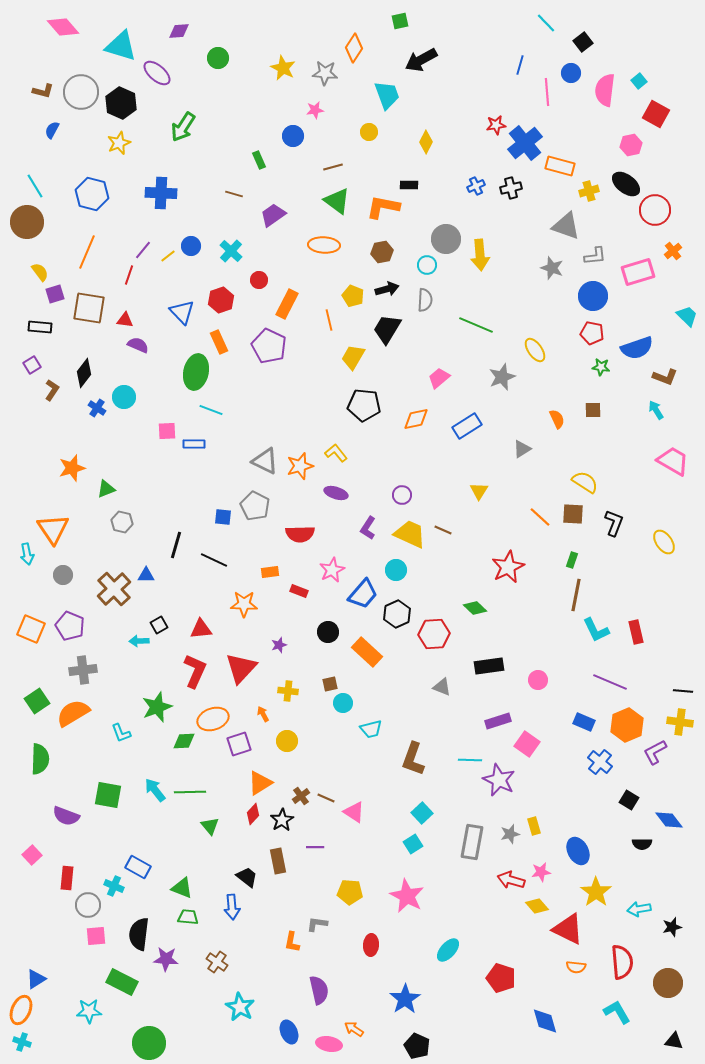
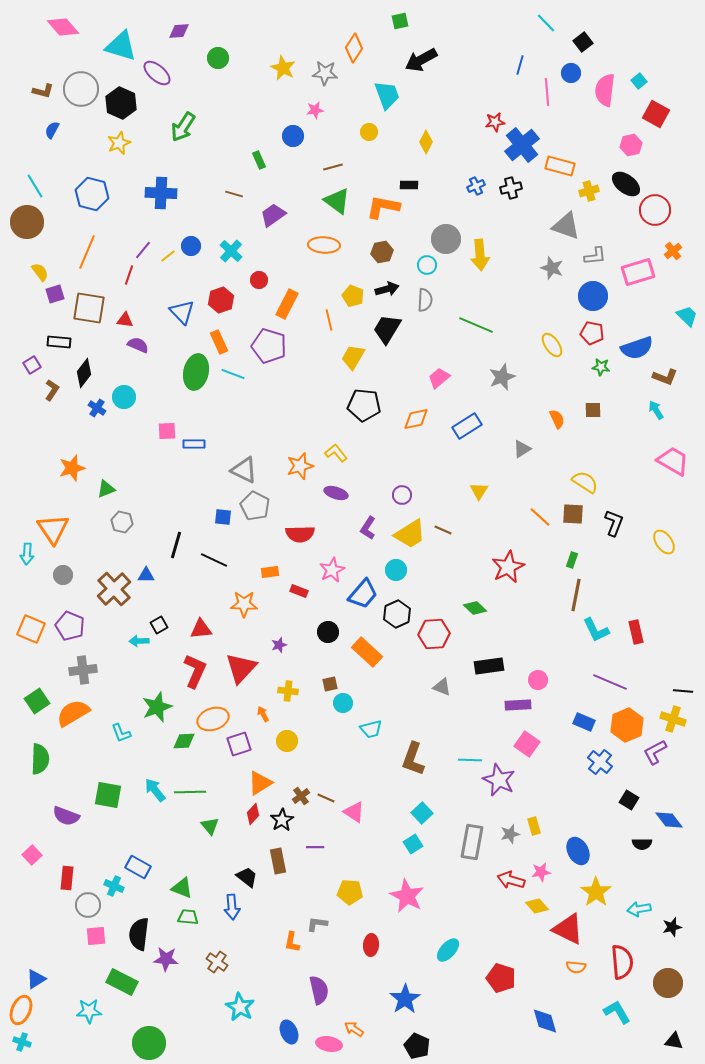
gray circle at (81, 92): moved 3 px up
red star at (496, 125): moved 1 px left, 3 px up
blue cross at (525, 143): moved 3 px left, 2 px down
black rectangle at (40, 327): moved 19 px right, 15 px down
purple pentagon at (269, 346): rotated 8 degrees counterclockwise
yellow ellipse at (535, 350): moved 17 px right, 5 px up
cyan line at (211, 410): moved 22 px right, 36 px up
gray triangle at (265, 461): moved 21 px left, 9 px down
yellow trapezoid at (410, 534): rotated 124 degrees clockwise
cyan arrow at (27, 554): rotated 15 degrees clockwise
purple rectangle at (498, 721): moved 20 px right, 16 px up; rotated 15 degrees clockwise
yellow cross at (680, 722): moved 7 px left, 3 px up; rotated 10 degrees clockwise
